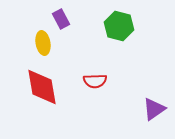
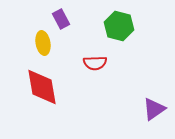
red semicircle: moved 18 px up
